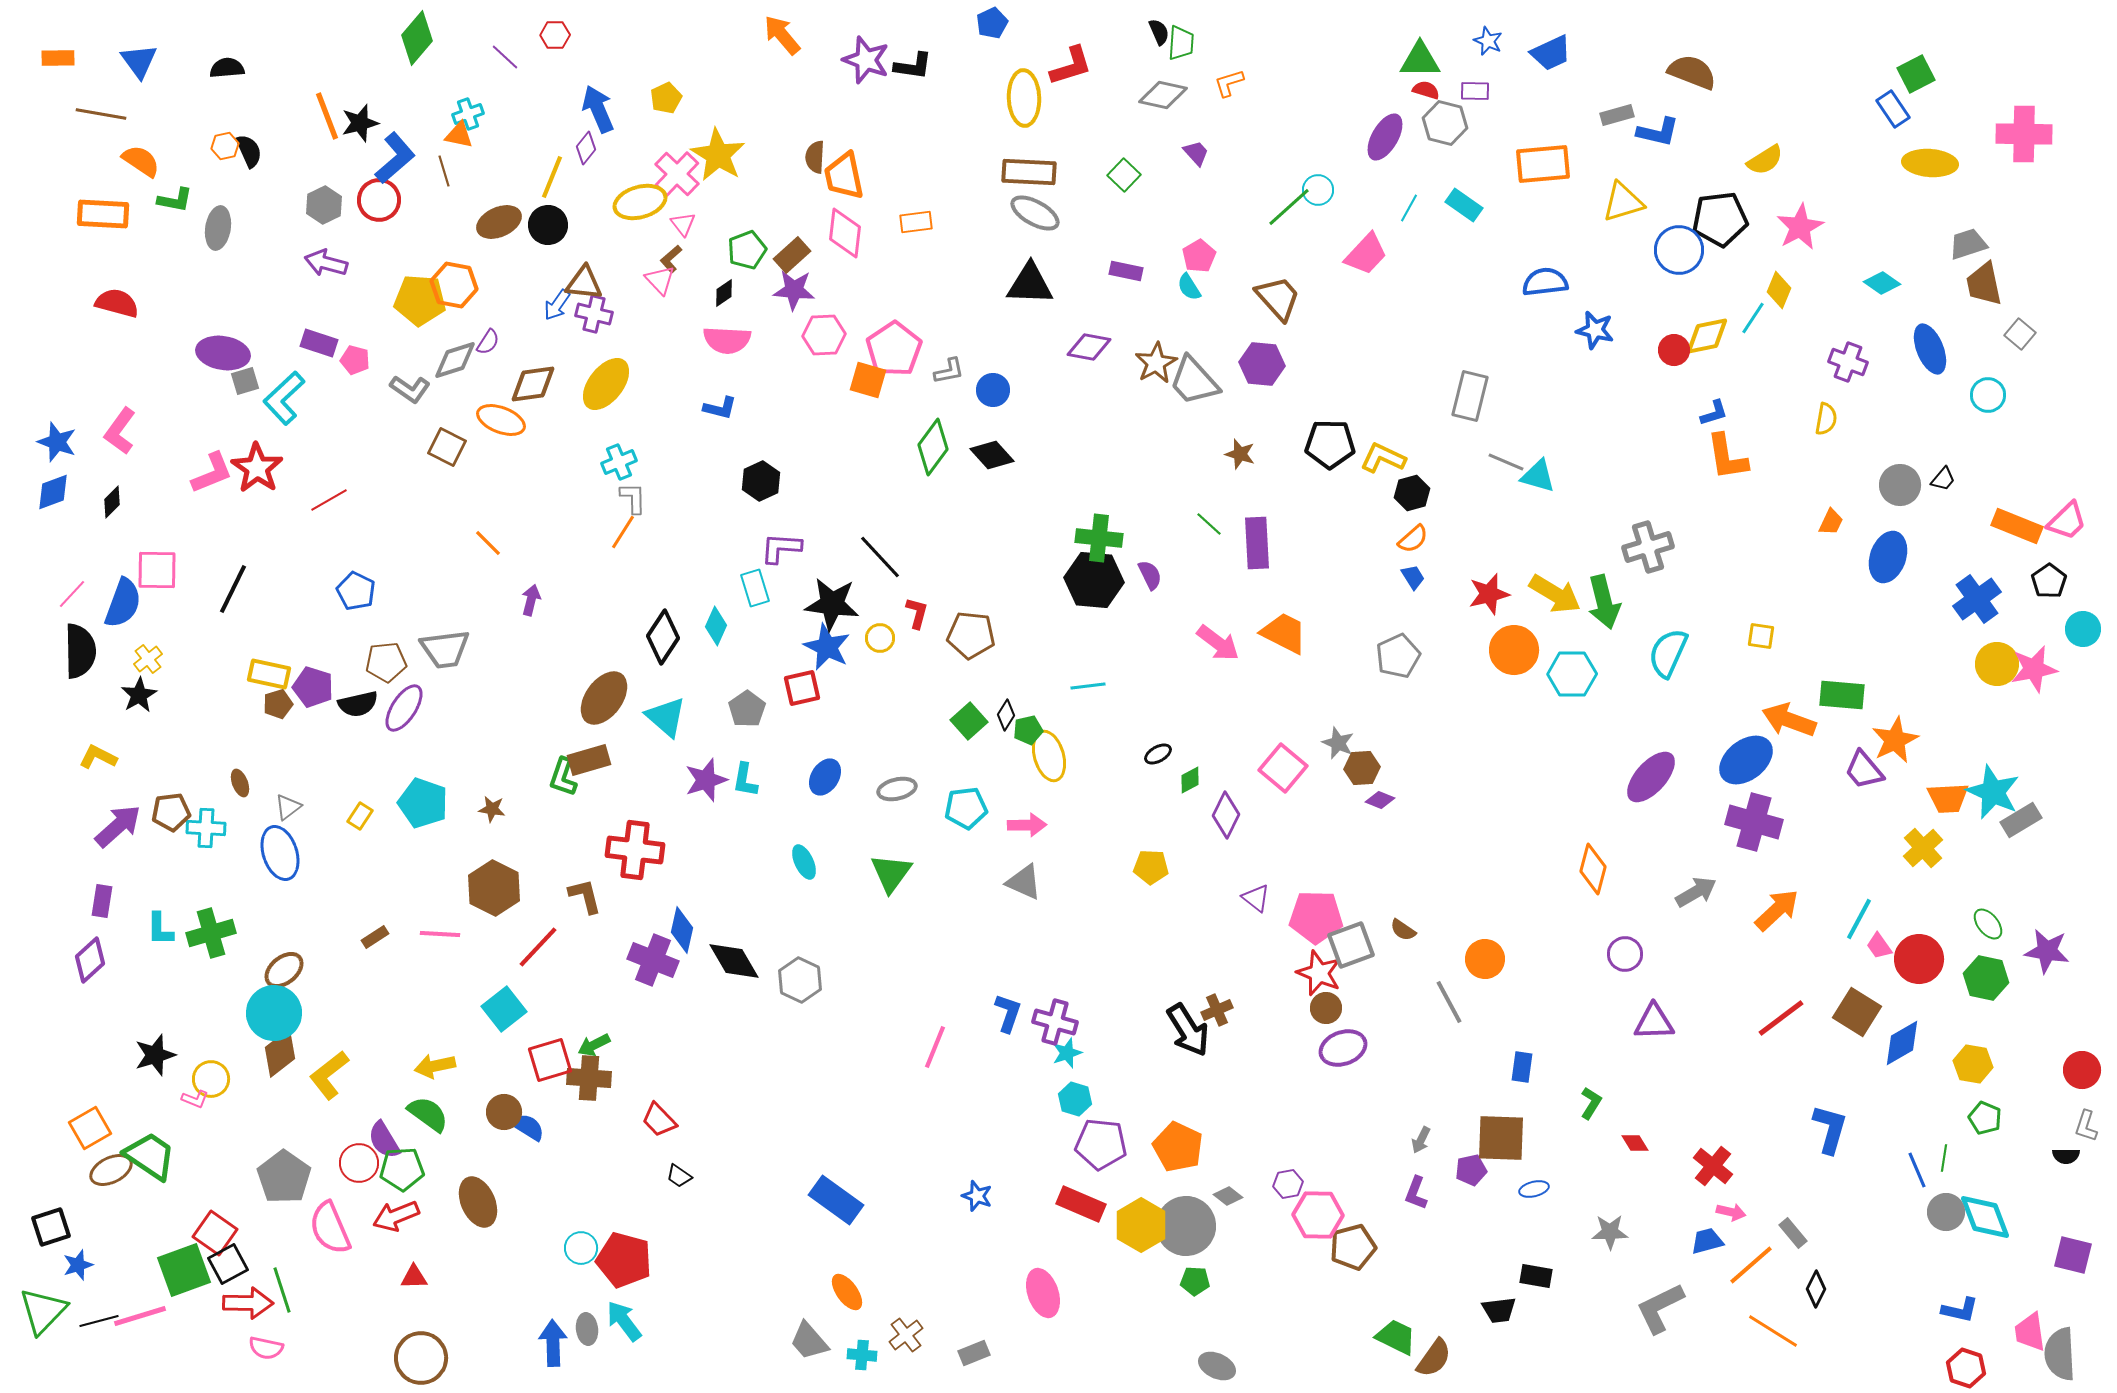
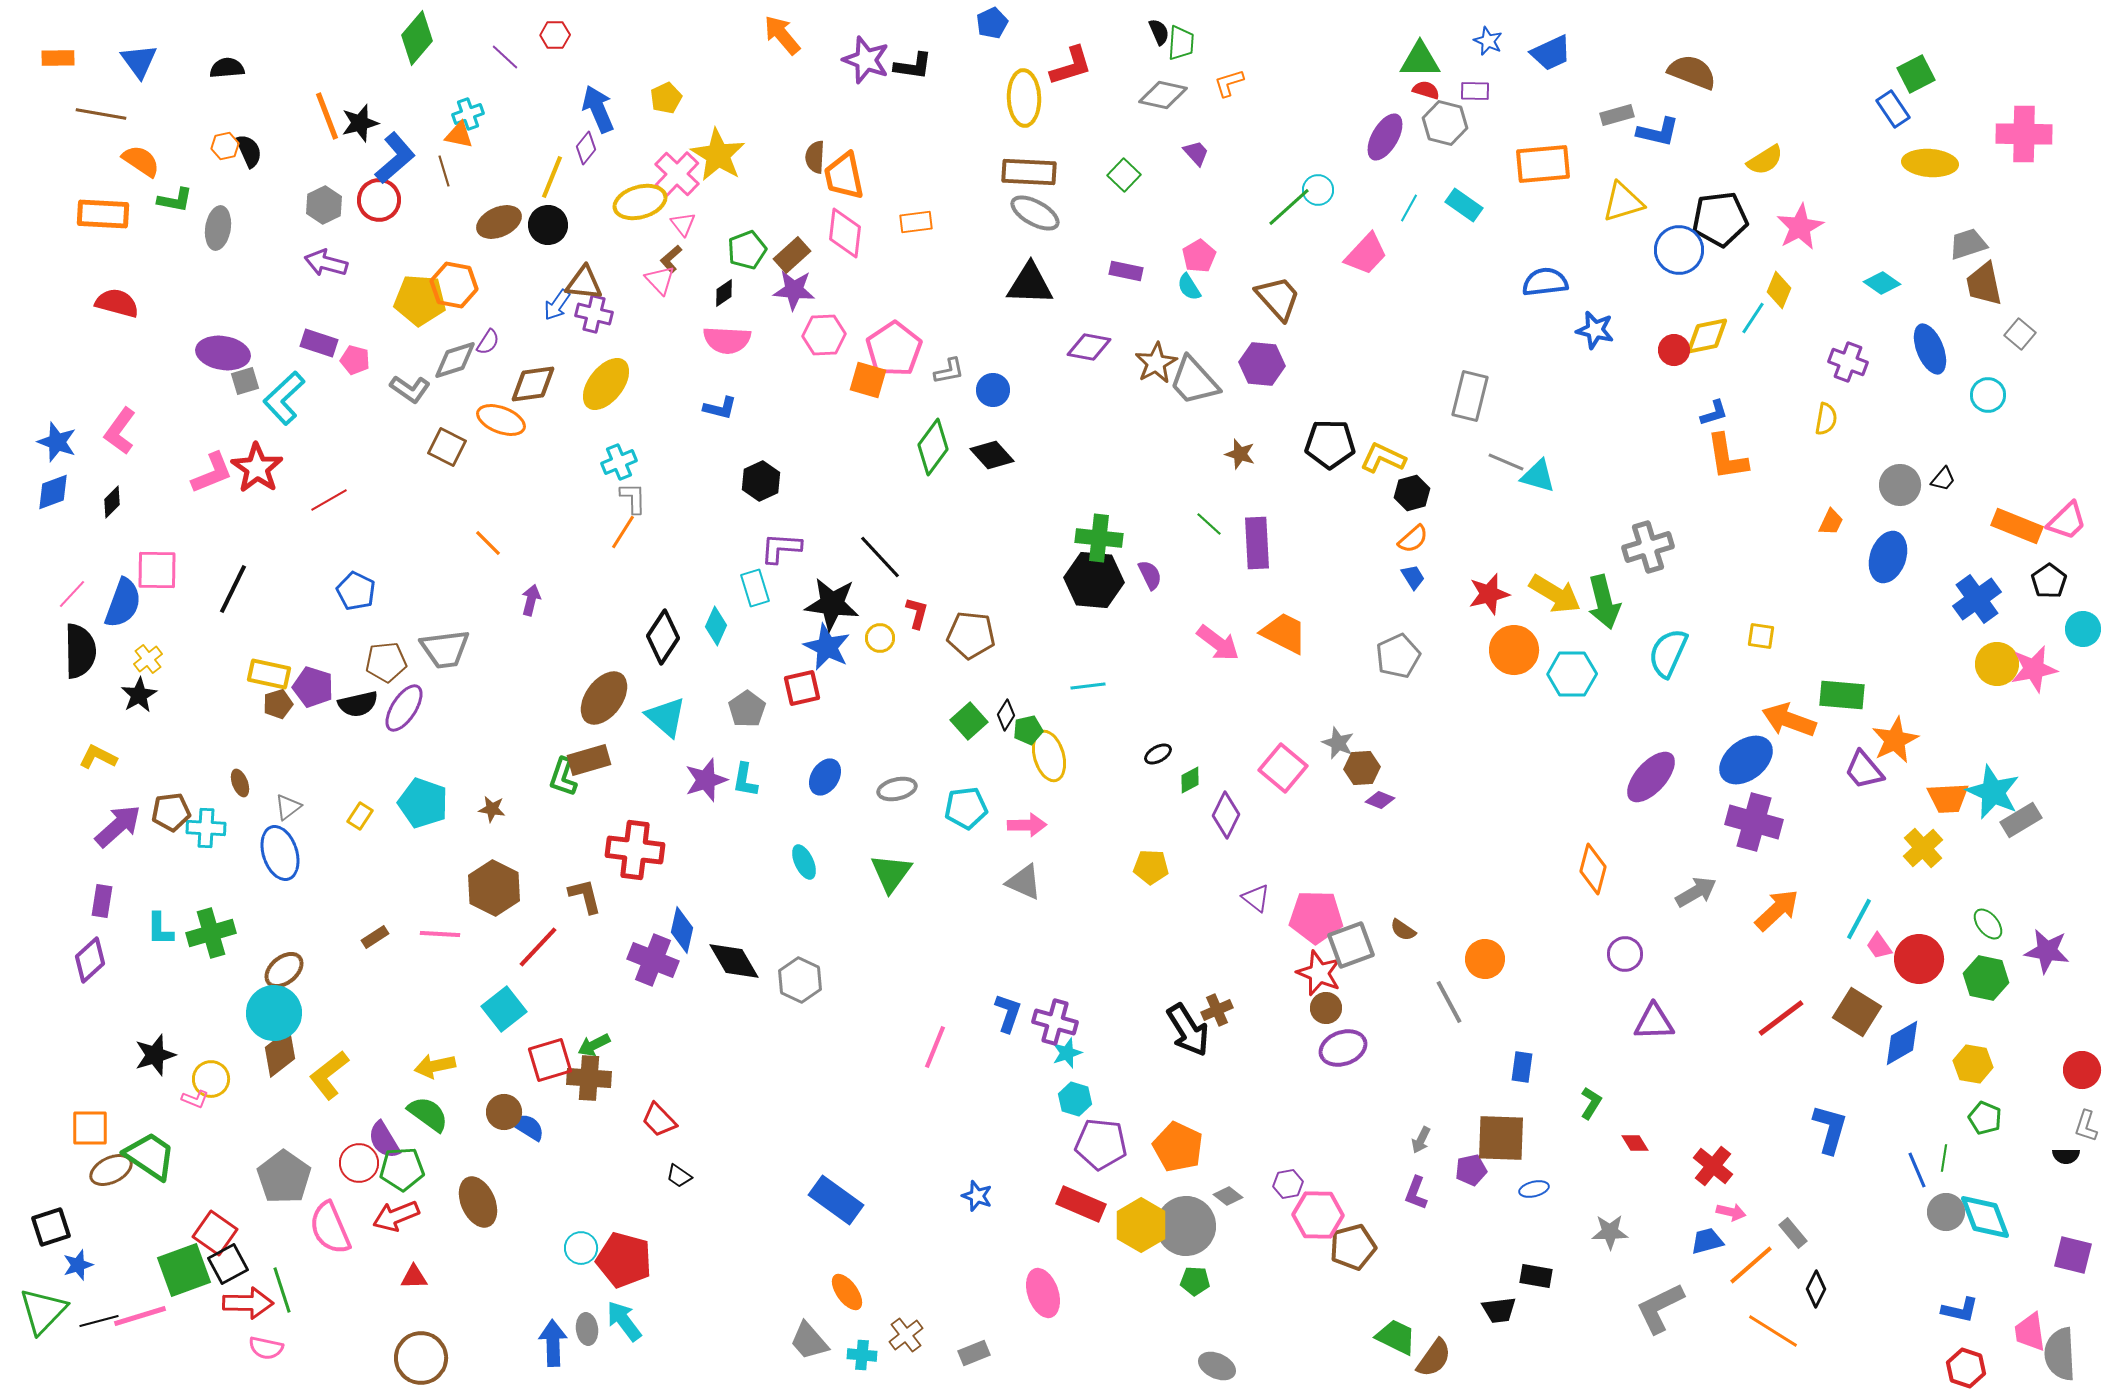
orange square at (90, 1128): rotated 30 degrees clockwise
